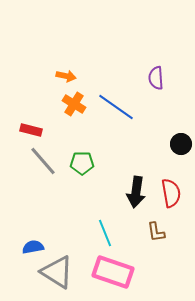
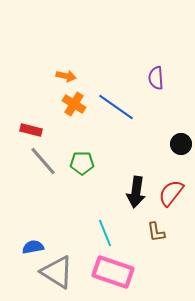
red semicircle: rotated 132 degrees counterclockwise
